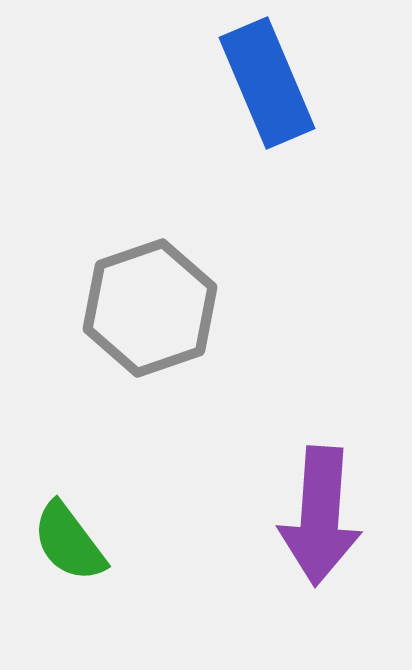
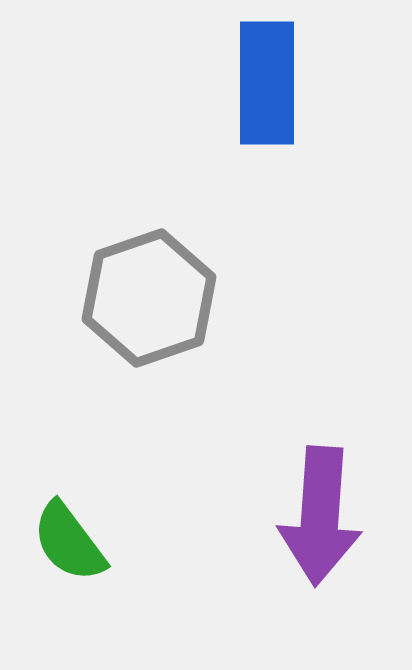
blue rectangle: rotated 23 degrees clockwise
gray hexagon: moved 1 px left, 10 px up
